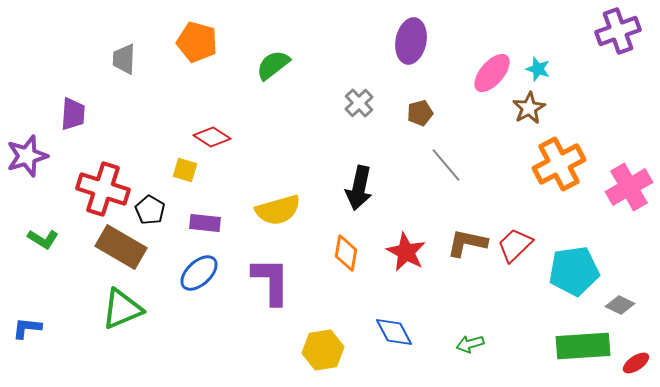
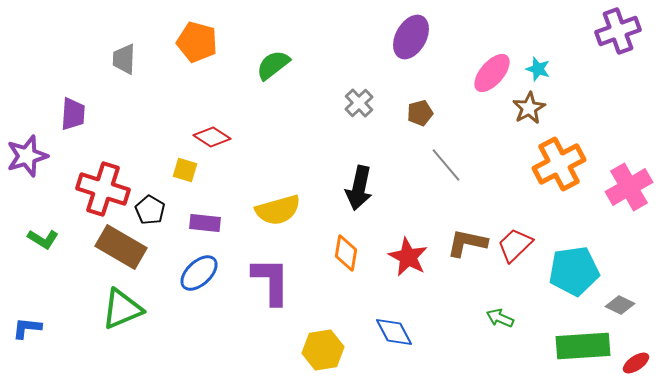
purple ellipse: moved 4 px up; rotated 18 degrees clockwise
red star: moved 2 px right, 5 px down
green arrow: moved 30 px right, 26 px up; rotated 40 degrees clockwise
